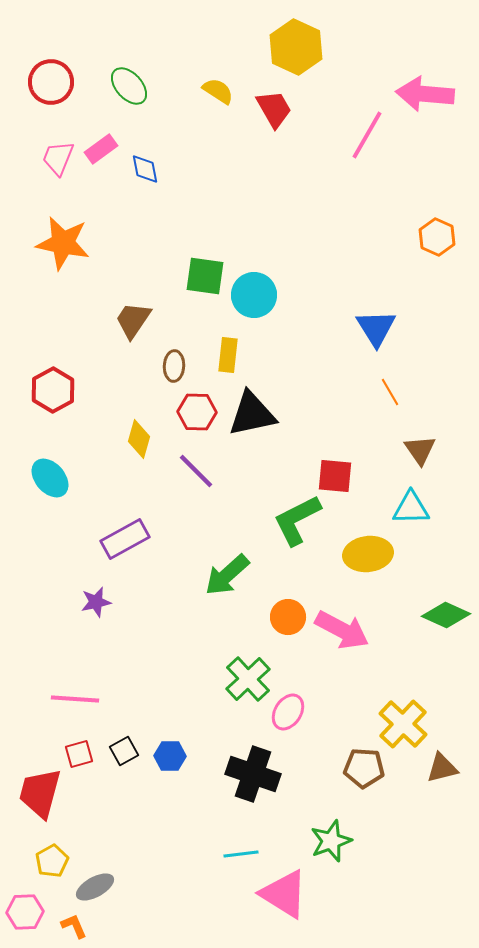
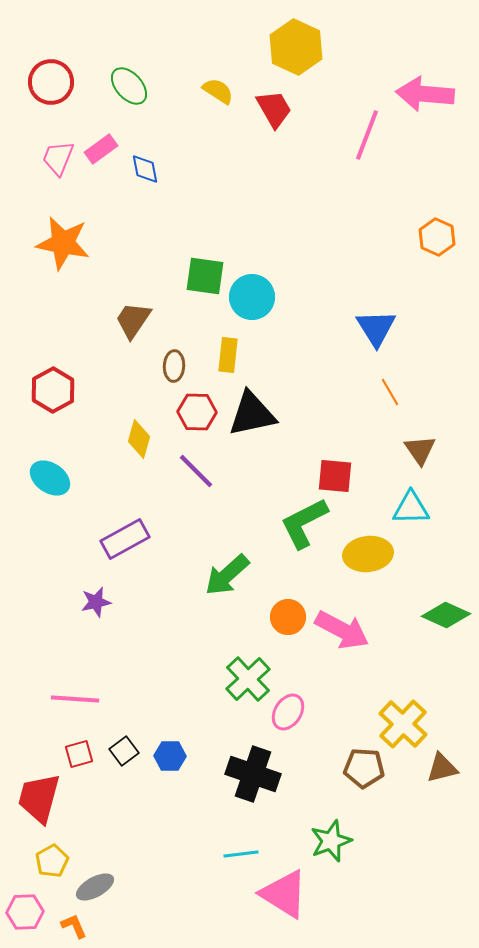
pink line at (367, 135): rotated 9 degrees counterclockwise
cyan circle at (254, 295): moved 2 px left, 2 px down
cyan ellipse at (50, 478): rotated 15 degrees counterclockwise
green L-shape at (297, 520): moved 7 px right, 3 px down
black square at (124, 751): rotated 8 degrees counterclockwise
red trapezoid at (40, 793): moved 1 px left, 5 px down
